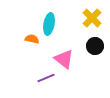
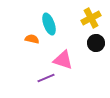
yellow cross: moved 1 px left; rotated 18 degrees clockwise
cyan ellipse: rotated 30 degrees counterclockwise
black circle: moved 1 px right, 3 px up
pink triangle: moved 1 px left, 1 px down; rotated 20 degrees counterclockwise
